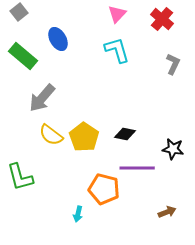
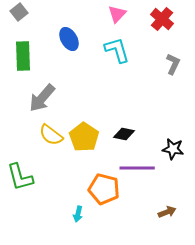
blue ellipse: moved 11 px right
green rectangle: rotated 48 degrees clockwise
black diamond: moved 1 px left
